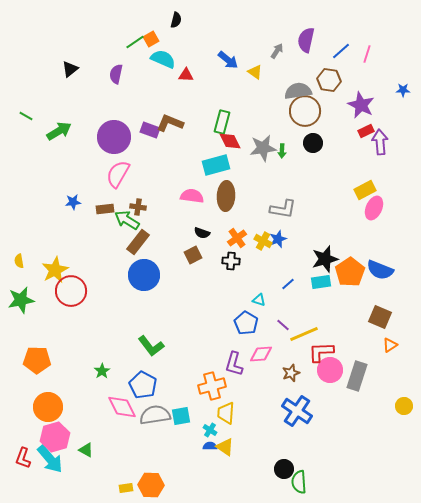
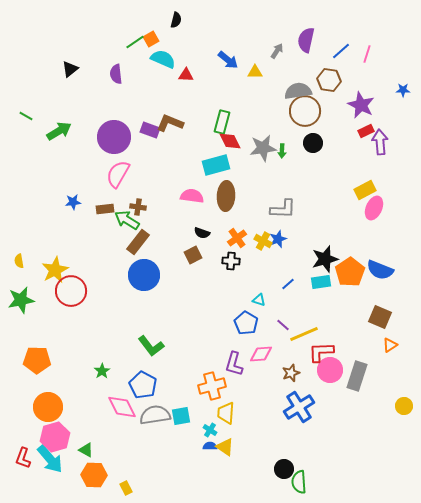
yellow triangle at (255, 72): rotated 35 degrees counterclockwise
purple semicircle at (116, 74): rotated 18 degrees counterclockwise
gray L-shape at (283, 209): rotated 8 degrees counterclockwise
blue cross at (297, 411): moved 2 px right, 4 px up; rotated 24 degrees clockwise
orange hexagon at (151, 485): moved 57 px left, 10 px up
yellow rectangle at (126, 488): rotated 72 degrees clockwise
